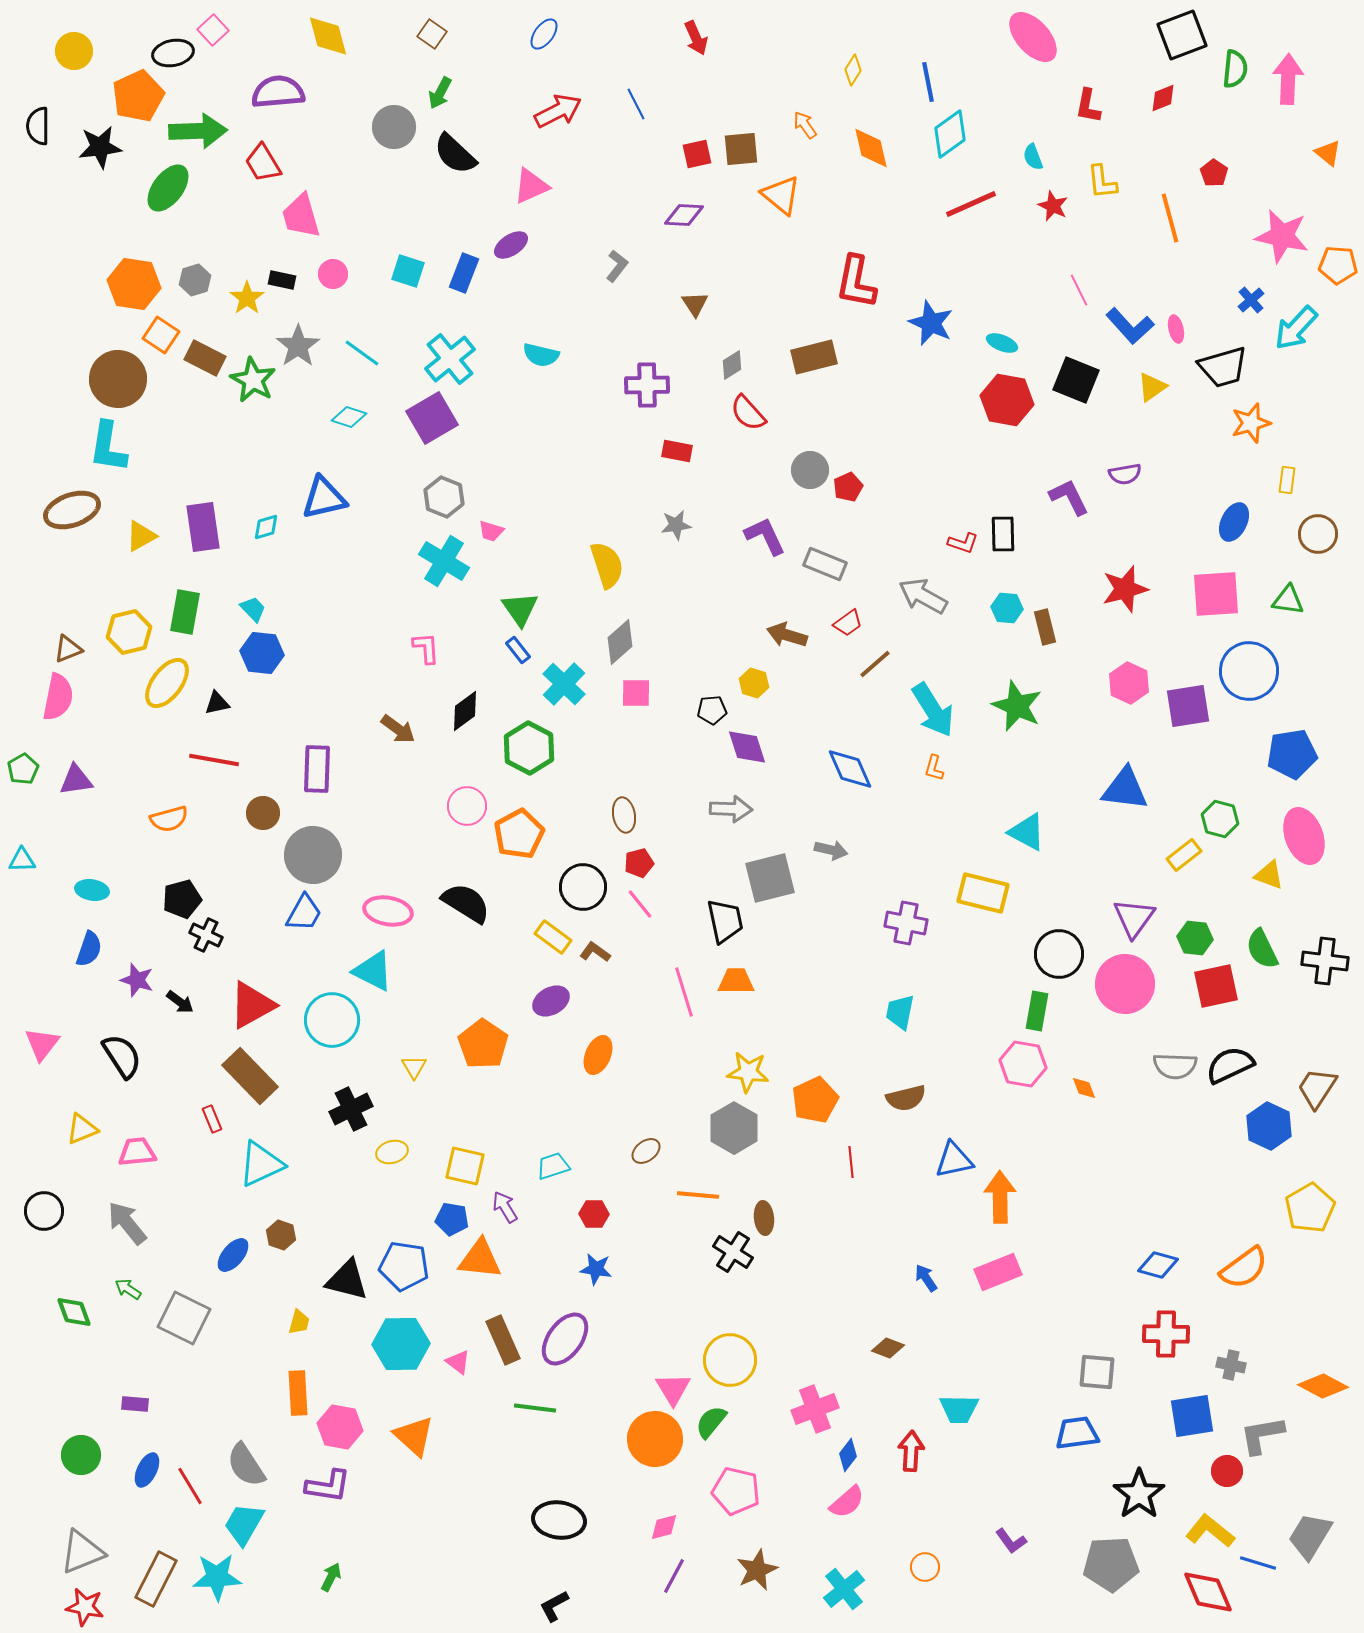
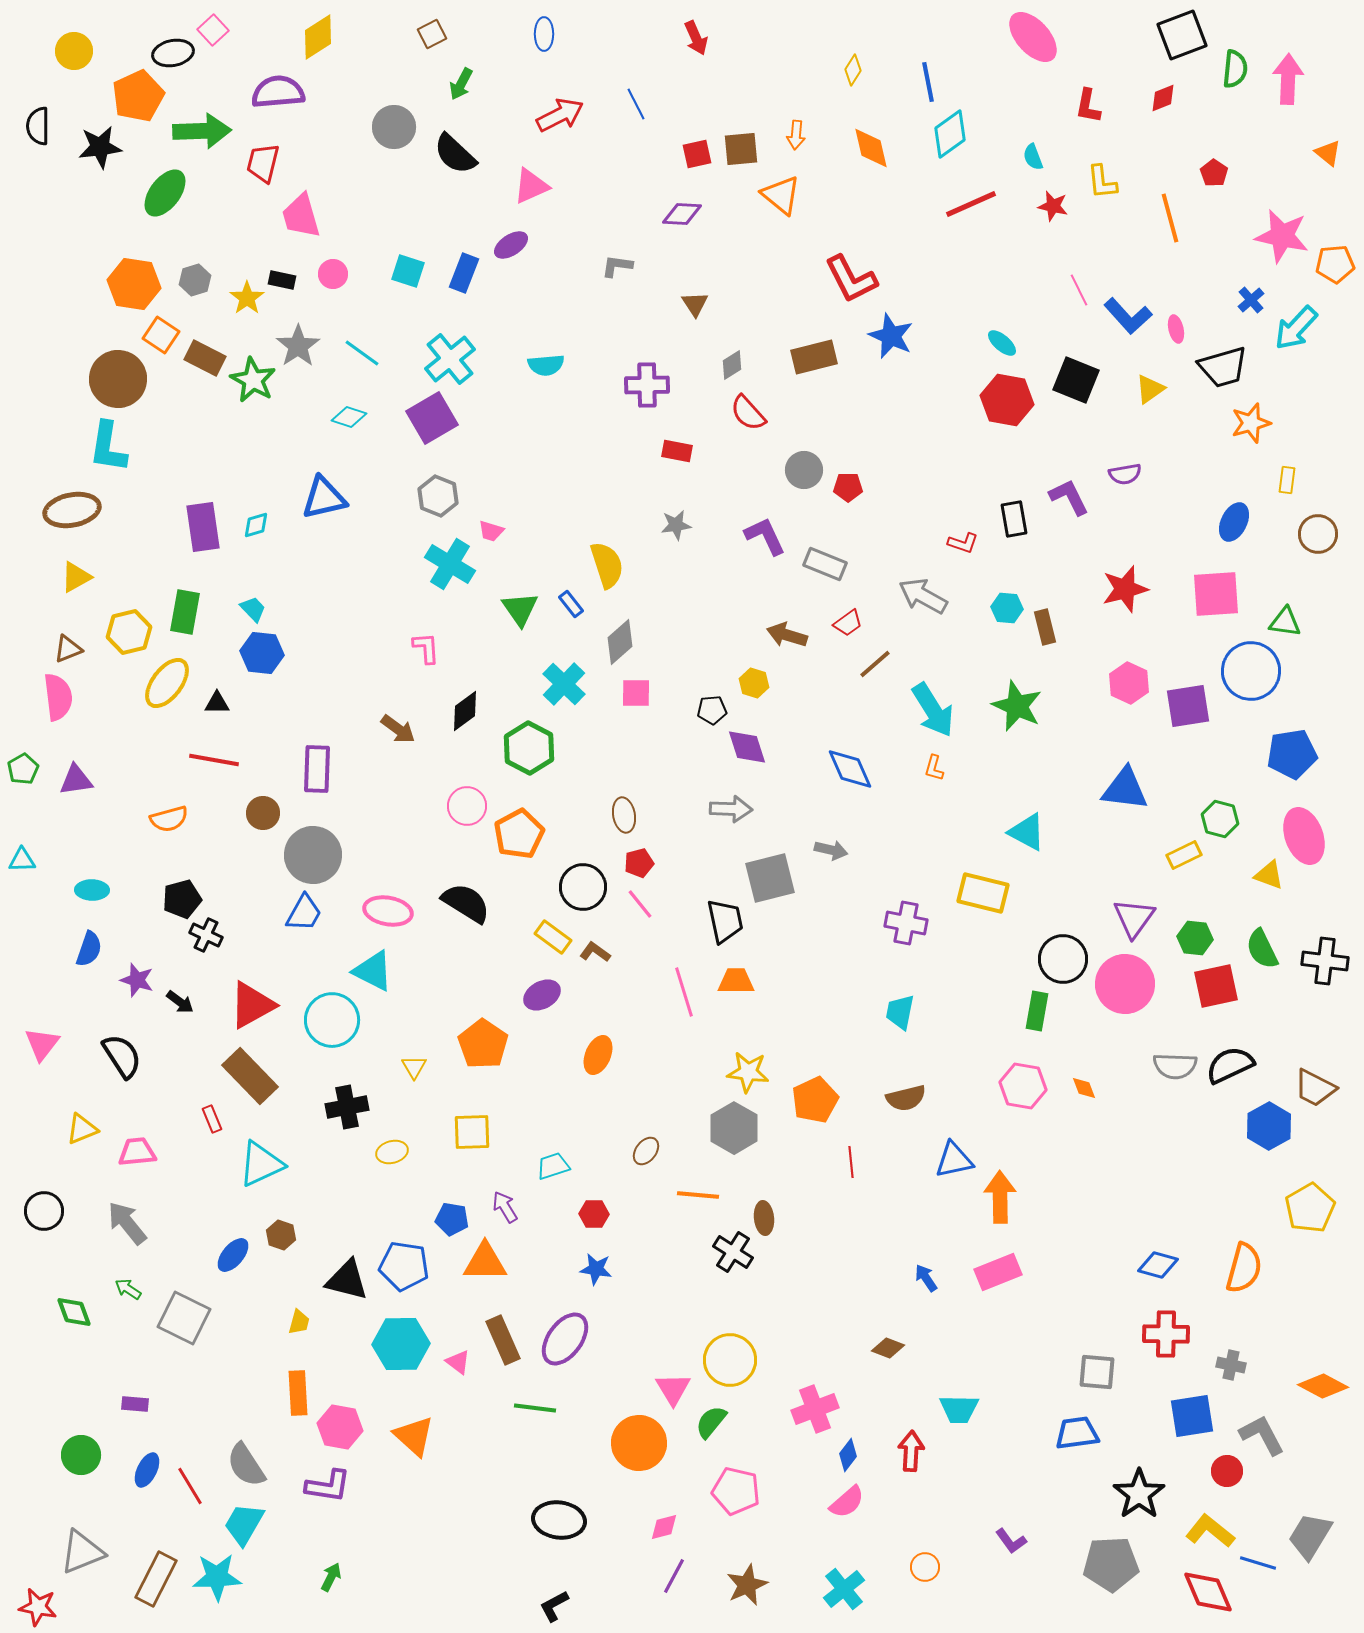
brown square at (432, 34): rotated 28 degrees clockwise
blue ellipse at (544, 34): rotated 36 degrees counterclockwise
yellow diamond at (328, 36): moved 10 px left, 1 px down; rotated 72 degrees clockwise
green arrow at (440, 93): moved 21 px right, 9 px up
red arrow at (558, 111): moved 2 px right, 4 px down
orange arrow at (805, 125): moved 9 px left, 10 px down; rotated 140 degrees counterclockwise
green arrow at (198, 131): moved 4 px right
red trapezoid at (263, 163): rotated 45 degrees clockwise
green ellipse at (168, 188): moved 3 px left, 5 px down
red star at (1053, 206): rotated 12 degrees counterclockwise
purple diamond at (684, 215): moved 2 px left, 1 px up
orange pentagon at (1338, 265): moved 3 px left, 1 px up; rotated 9 degrees counterclockwise
gray L-shape at (617, 266): rotated 120 degrees counterclockwise
red L-shape at (856, 282): moved 5 px left, 3 px up; rotated 38 degrees counterclockwise
blue star at (931, 323): moved 40 px left, 13 px down
blue L-shape at (1130, 326): moved 2 px left, 10 px up
cyan ellipse at (1002, 343): rotated 20 degrees clockwise
cyan semicircle at (541, 355): moved 5 px right, 10 px down; rotated 18 degrees counterclockwise
yellow triangle at (1152, 387): moved 2 px left, 2 px down
gray circle at (810, 470): moved 6 px left
red pentagon at (848, 487): rotated 24 degrees clockwise
gray hexagon at (444, 497): moved 6 px left, 1 px up
brown ellipse at (72, 510): rotated 8 degrees clockwise
cyan diamond at (266, 527): moved 10 px left, 2 px up
black rectangle at (1003, 534): moved 11 px right, 15 px up; rotated 9 degrees counterclockwise
yellow triangle at (141, 536): moved 65 px left, 41 px down
cyan cross at (444, 561): moved 6 px right, 3 px down
green triangle at (1288, 600): moved 3 px left, 22 px down
blue rectangle at (518, 650): moved 53 px right, 46 px up
blue circle at (1249, 671): moved 2 px right
pink semicircle at (58, 697): rotated 18 degrees counterclockwise
black triangle at (217, 703): rotated 12 degrees clockwise
yellow rectangle at (1184, 855): rotated 12 degrees clockwise
cyan ellipse at (92, 890): rotated 8 degrees counterclockwise
black circle at (1059, 954): moved 4 px right, 5 px down
purple ellipse at (551, 1001): moved 9 px left, 6 px up
pink hexagon at (1023, 1064): moved 22 px down
brown trapezoid at (1317, 1088): moved 2 px left; rotated 96 degrees counterclockwise
black cross at (351, 1109): moved 4 px left, 2 px up; rotated 15 degrees clockwise
blue hexagon at (1269, 1126): rotated 6 degrees clockwise
brown ellipse at (646, 1151): rotated 16 degrees counterclockwise
yellow square at (465, 1166): moved 7 px right, 34 px up; rotated 15 degrees counterclockwise
orange triangle at (480, 1259): moved 5 px right, 3 px down; rotated 6 degrees counterclockwise
orange semicircle at (1244, 1268): rotated 39 degrees counterclockwise
gray L-shape at (1262, 1435): rotated 72 degrees clockwise
orange circle at (655, 1439): moved 16 px left, 4 px down
brown star at (757, 1570): moved 10 px left, 15 px down
red star at (85, 1607): moved 47 px left
